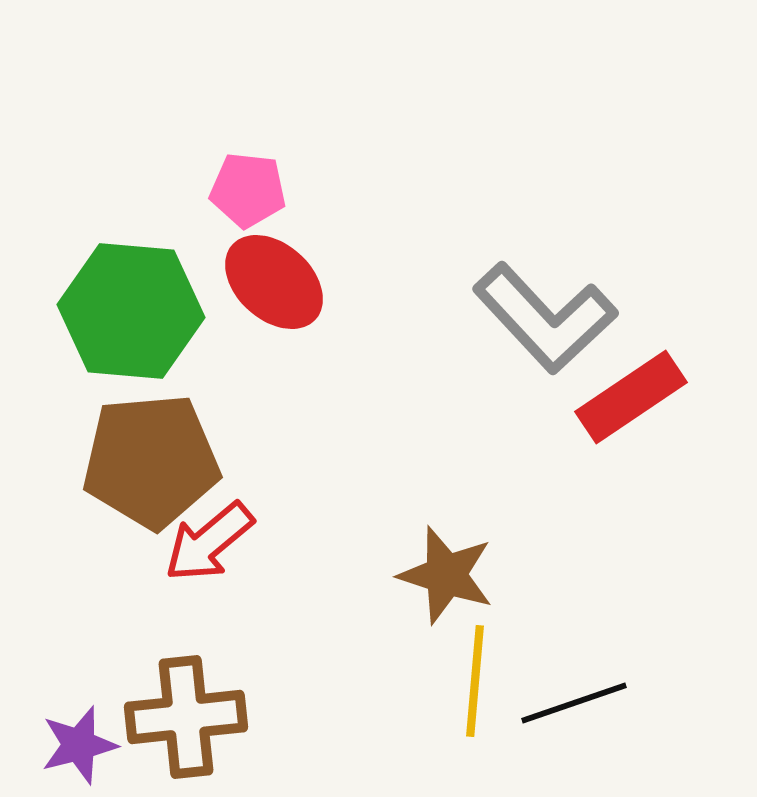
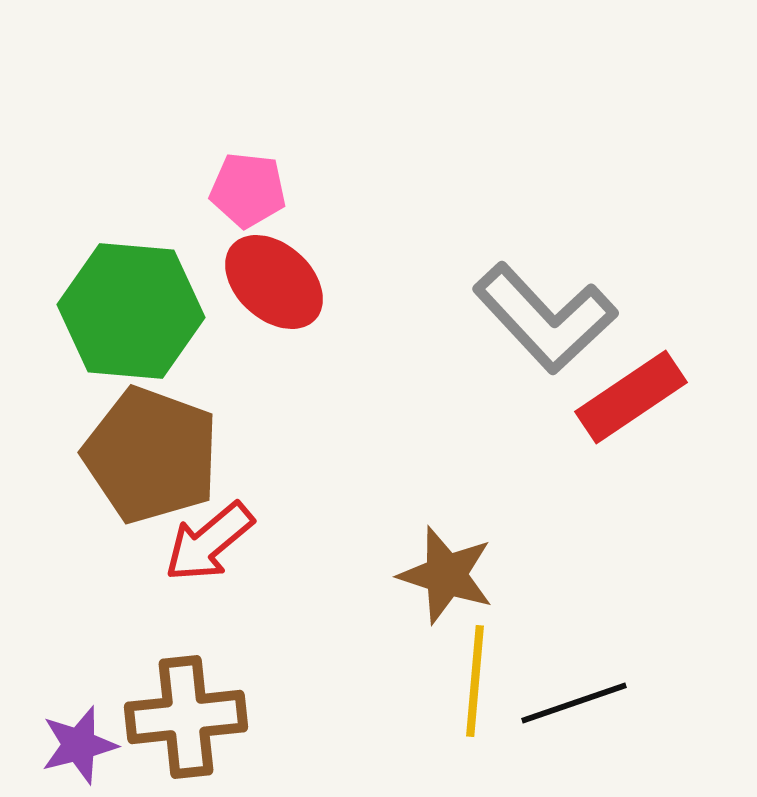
brown pentagon: moved 6 px up; rotated 25 degrees clockwise
